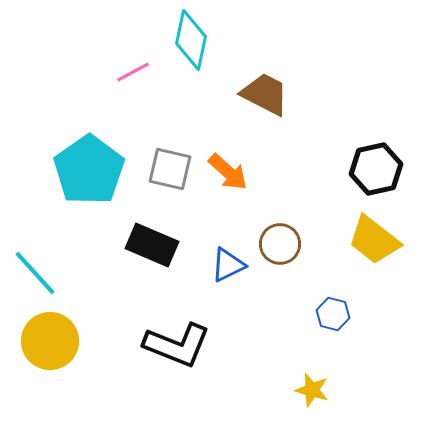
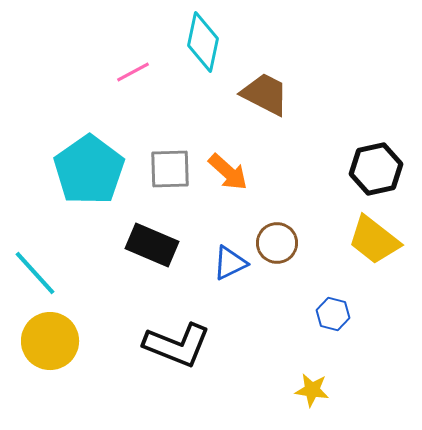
cyan diamond: moved 12 px right, 2 px down
gray square: rotated 15 degrees counterclockwise
brown circle: moved 3 px left, 1 px up
blue triangle: moved 2 px right, 2 px up
yellow star: rotated 8 degrees counterclockwise
